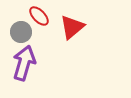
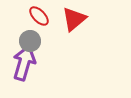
red triangle: moved 2 px right, 8 px up
gray circle: moved 9 px right, 9 px down
